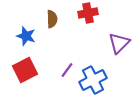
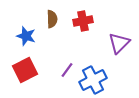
red cross: moved 5 px left, 8 px down
